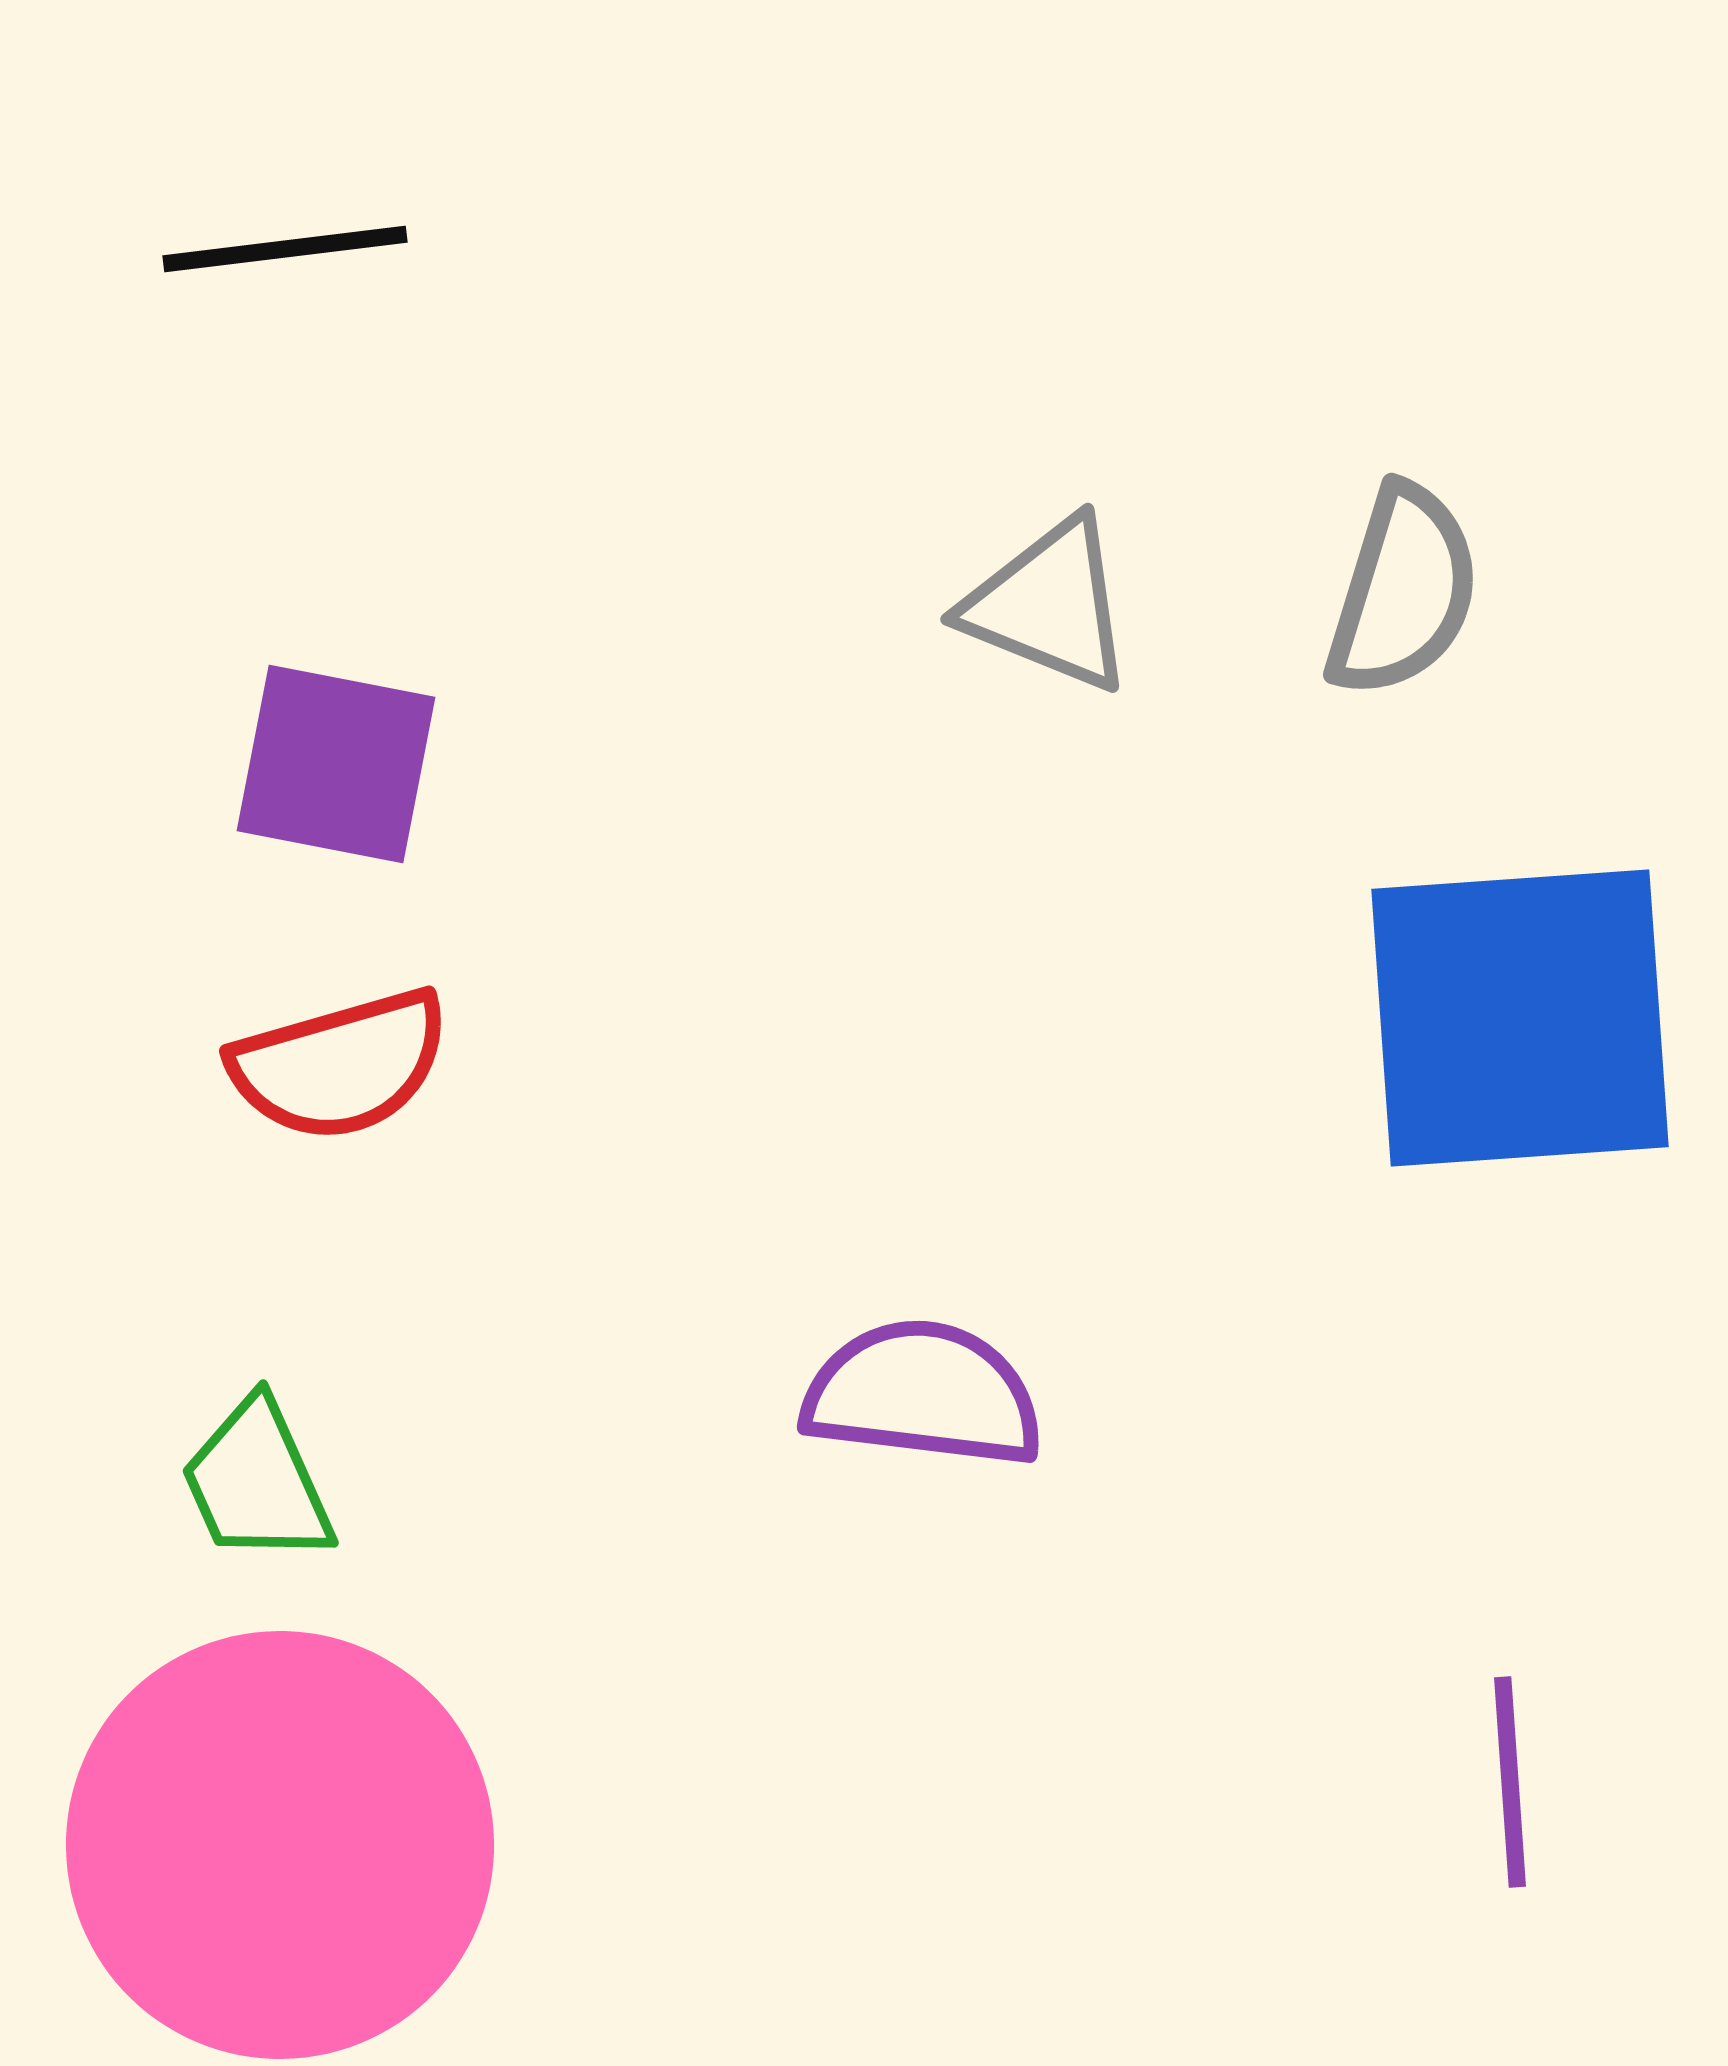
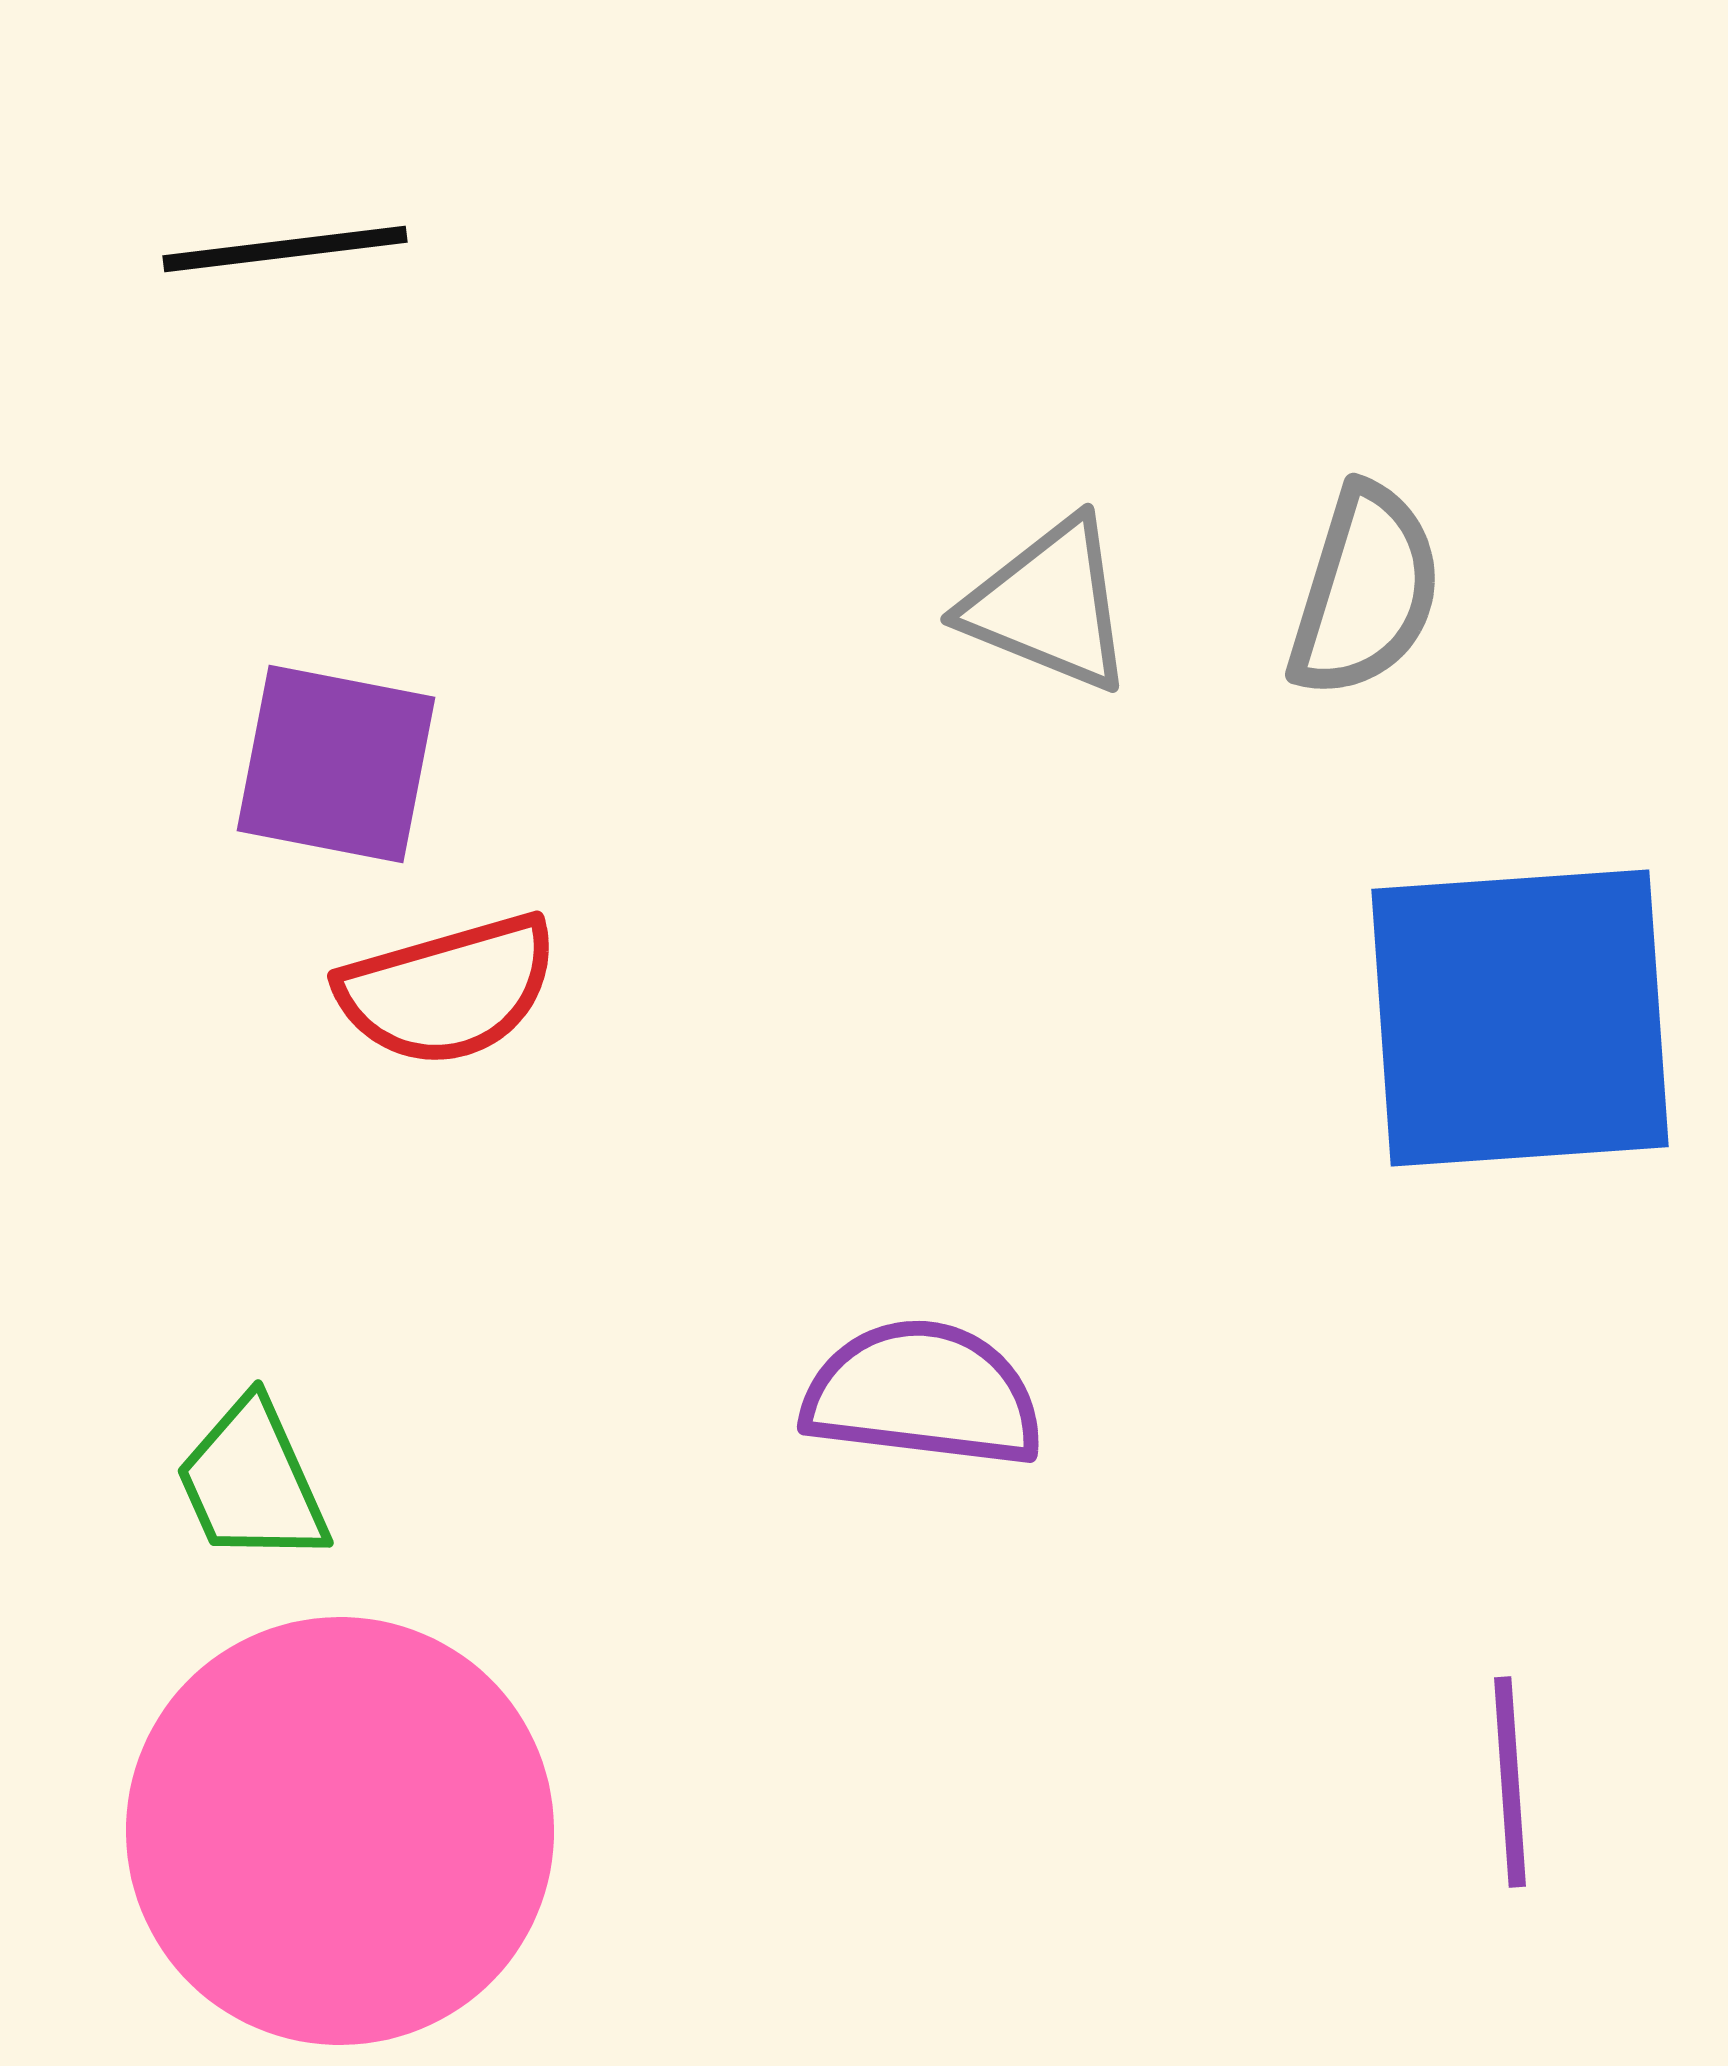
gray semicircle: moved 38 px left
red semicircle: moved 108 px right, 75 px up
green trapezoid: moved 5 px left
pink circle: moved 60 px right, 14 px up
